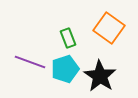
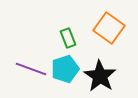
purple line: moved 1 px right, 7 px down
